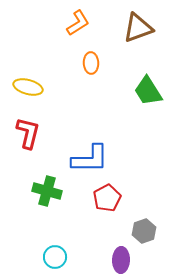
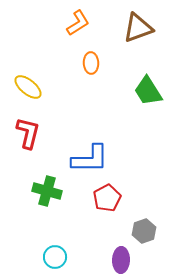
yellow ellipse: rotated 24 degrees clockwise
